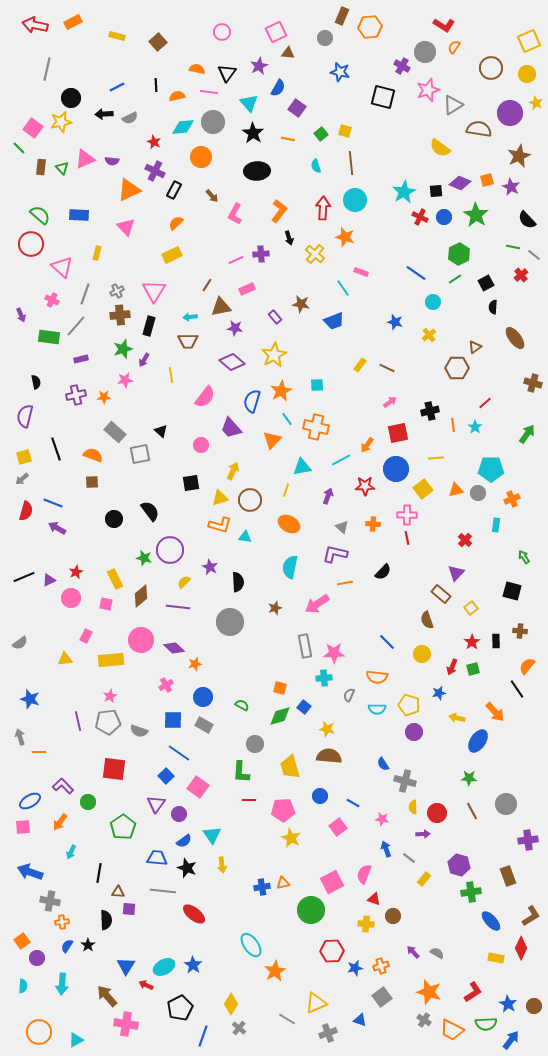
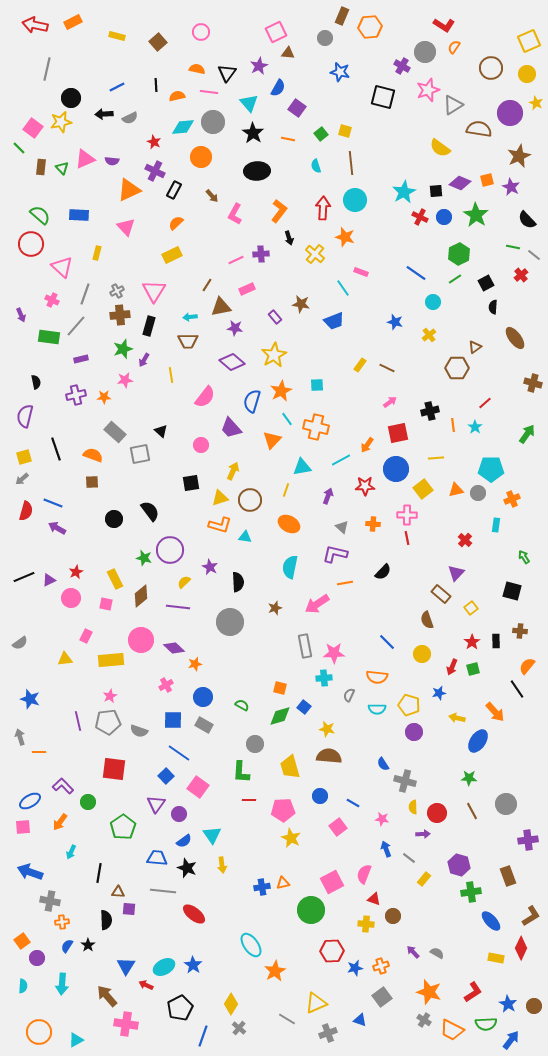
pink circle at (222, 32): moved 21 px left
